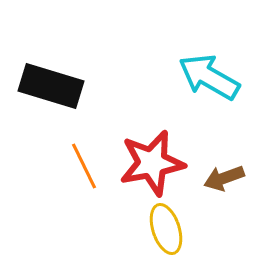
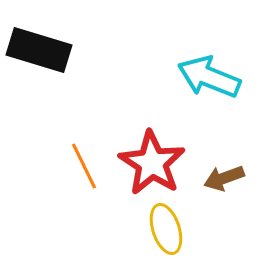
cyan arrow: rotated 8 degrees counterclockwise
black rectangle: moved 12 px left, 36 px up
red star: rotated 28 degrees counterclockwise
